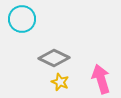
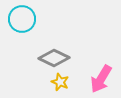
pink arrow: rotated 132 degrees counterclockwise
